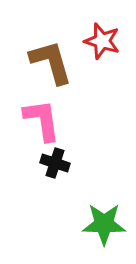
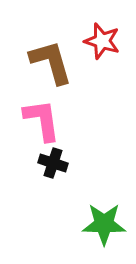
black cross: moved 2 px left
